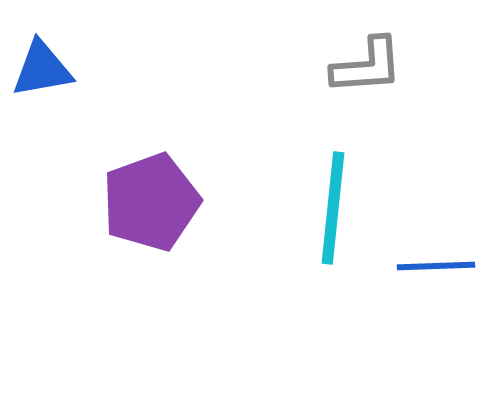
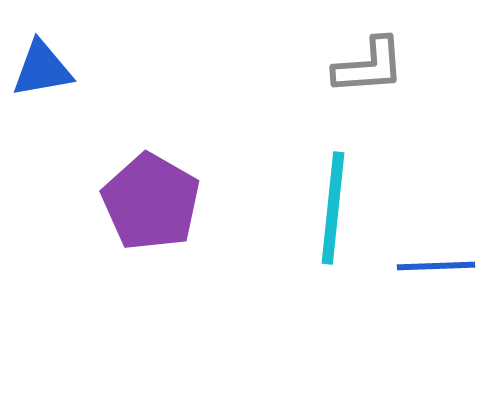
gray L-shape: moved 2 px right
purple pentagon: rotated 22 degrees counterclockwise
